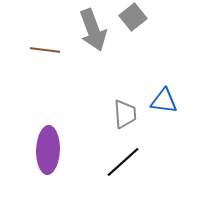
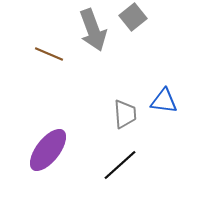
brown line: moved 4 px right, 4 px down; rotated 16 degrees clockwise
purple ellipse: rotated 36 degrees clockwise
black line: moved 3 px left, 3 px down
